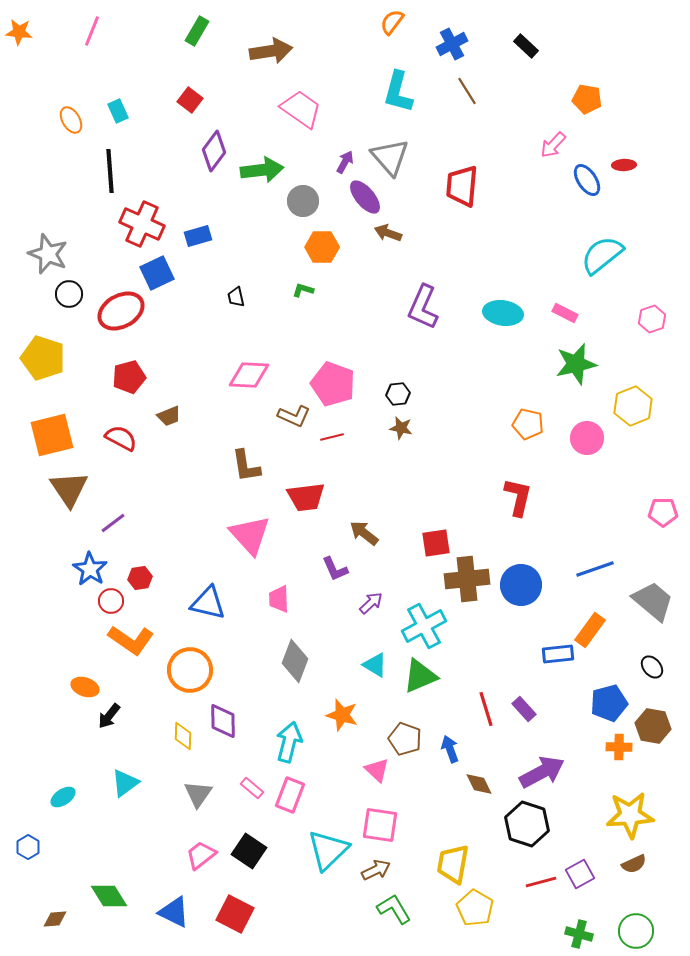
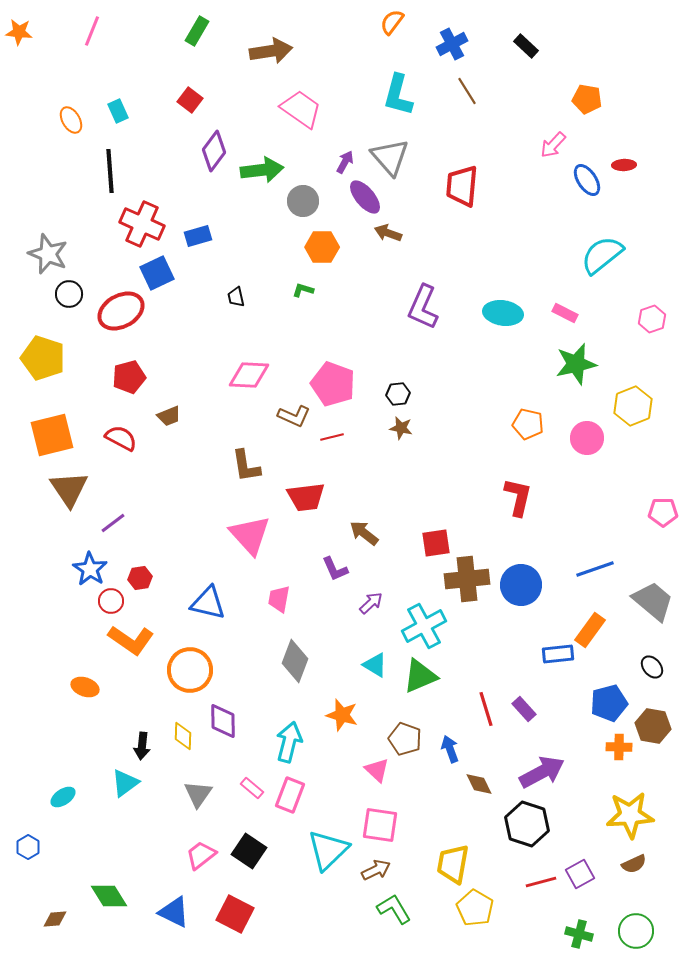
cyan L-shape at (398, 92): moved 3 px down
pink trapezoid at (279, 599): rotated 12 degrees clockwise
black arrow at (109, 716): moved 33 px right, 30 px down; rotated 32 degrees counterclockwise
